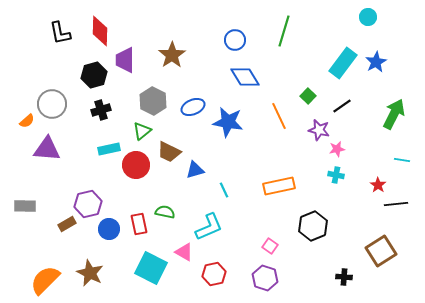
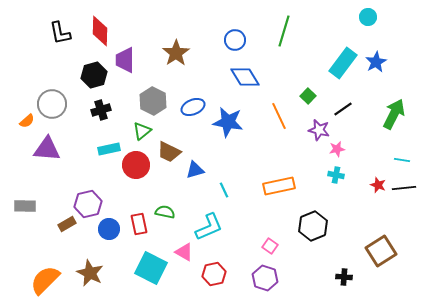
brown star at (172, 55): moved 4 px right, 2 px up
black line at (342, 106): moved 1 px right, 3 px down
red star at (378, 185): rotated 14 degrees counterclockwise
black line at (396, 204): moved 8 px right, 16 px up
